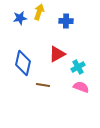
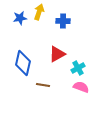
blue cross: moved 3 px left
cyan cross: moved 1 px down
